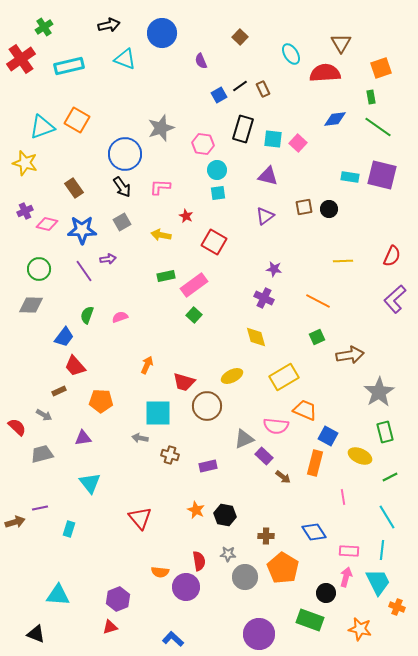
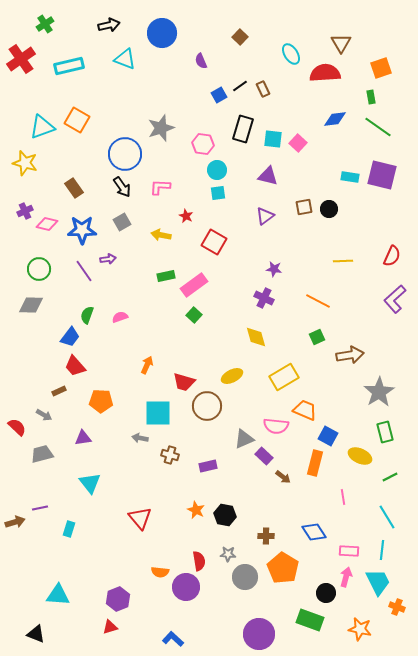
green cross at (44, 27): moved 1 px right, 3 px up
blue trapezoid at (64, 337): moved 6 px right
